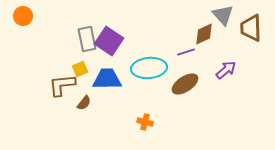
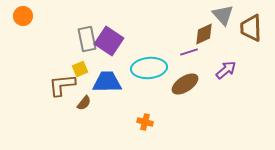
purple line: moved 3 px right
blue trapezoid: moved 3 px down
